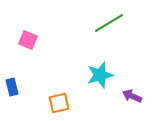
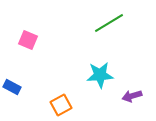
cyan star: rotated 12 degrees clockwise
blue rectangle: rotated 48 degrees counterclockwise
purple arrow: rotated 42 degrees counterclockwise
orange square: moved 2 px right, 2 px down; rotated 15 degrees counterclockwise
